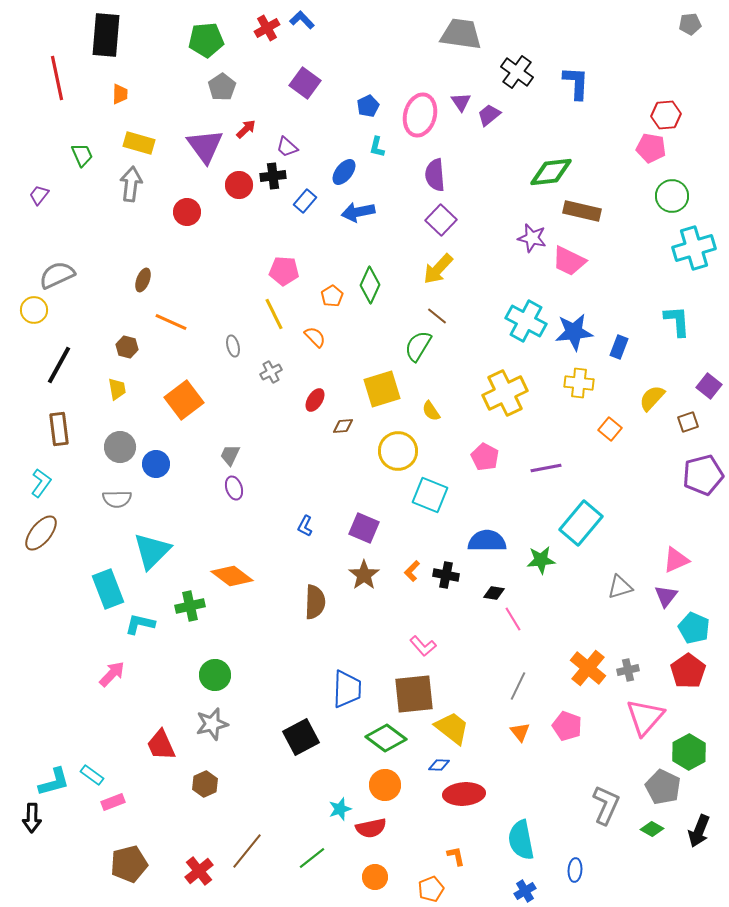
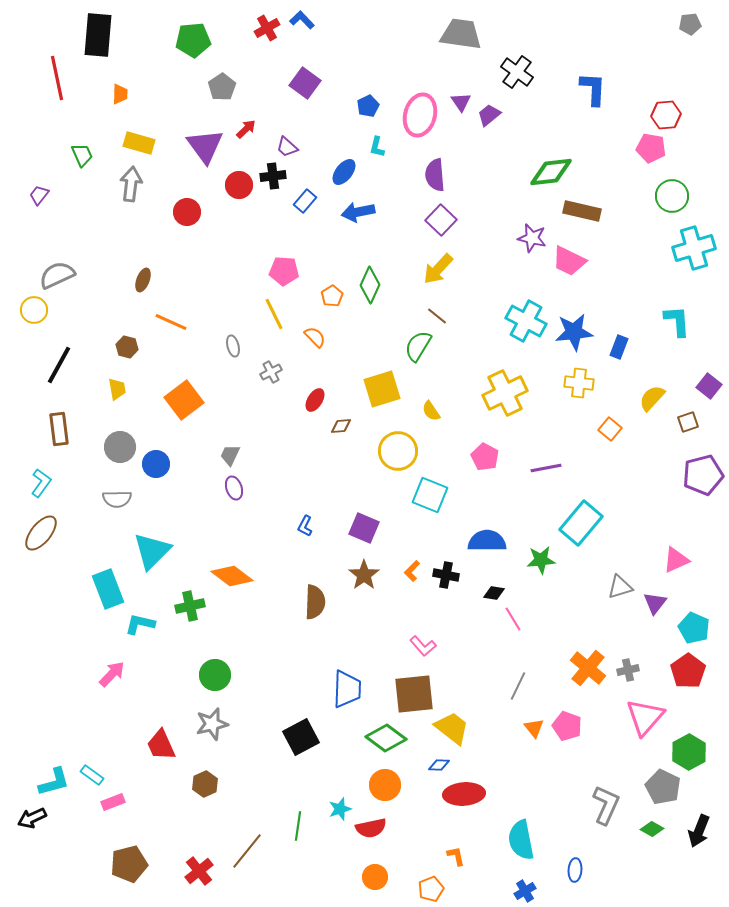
black rectangle at (106, 35): moved 8 px left
green pentagon at (206, 40): moved 13 px left
blue L-shape at (576, 83): moved 17 px right, 6 px down
brown diamond at (343, 426): moved 2 px left
purple triangle at (666, 596): moved 11 px left, 7 px down
orange triangle at (520, 732): moved 14 px right, 4 px up
black arrow at (32, 818): rotated 64 degrees clockwise
green line at (312, 858): moved 14 px left, 32 px up; rotated 44 degrees counterclockwise
